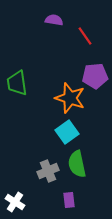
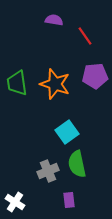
orange star: moved 15 px left, 14 px up
